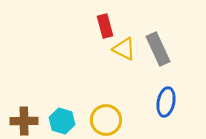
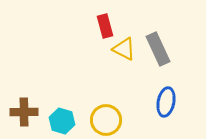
brown cross: moved 9 px up
